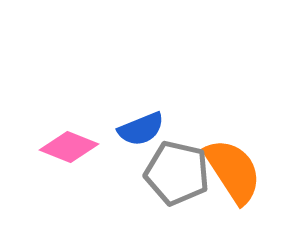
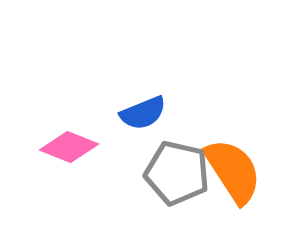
blue semicircle: moved 2 px right, 16 px up
